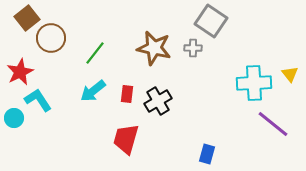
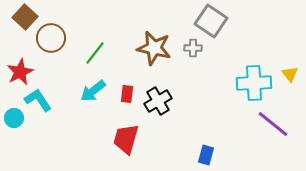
brown square: moved 2 px left, 1 px up; rotated 10 degrees counterclockwise
blue rectangle: moved 1 px left, 1 px down
